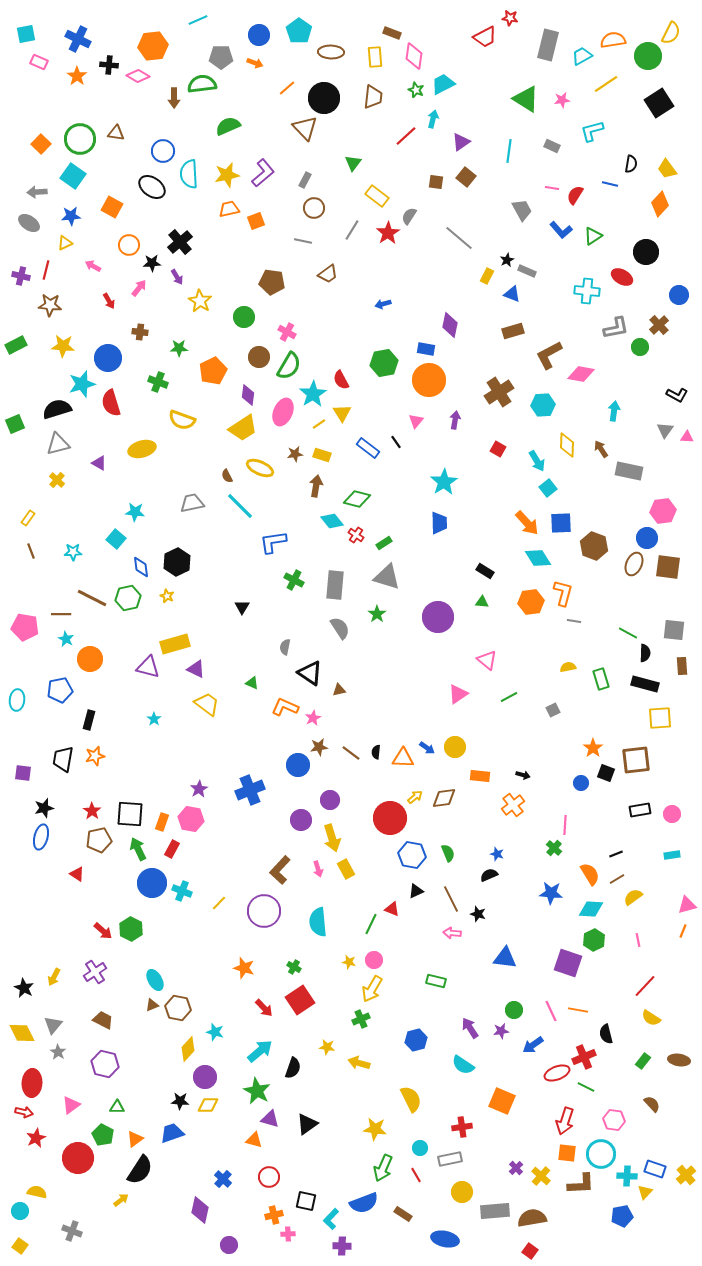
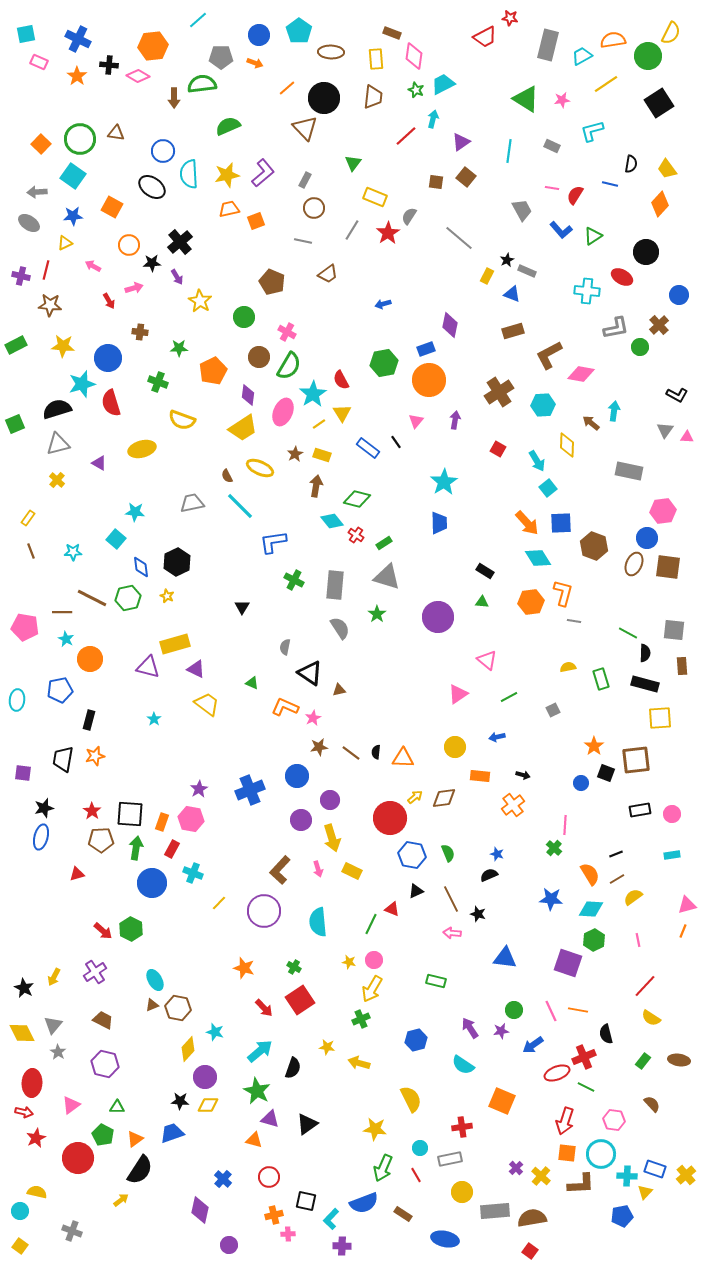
cyan line at (198, 20): rotated 18 degrees counterclockwise
yellow rectangle at (375, 57): moved 1 px right, 2 px down
yellow rectangle at (377, 196): moved 2 px left, 1 px down; rotated 15 degrees counterclockwise
blue star at (71, 216): moved 2 px right
brown pentagon at (272, 282): rotated 15 degrees clockwise
pink arrow at (139, 288): moved 5 px left; rotated 36 degrees clockwise
blue rectangle at (426, 349): rotated 30 degrees counterclockwise
brown arrow at (601, 449): moved 10 px left, 26 px up; rotated 18 degrees counterclockwise
brown star at (295, 454): rotated 21 degrees counterclockwise
brown line at (61, 614): moved 1 px right, 2 px up
blue arrow at (427, 748): moved 70 px right, 11 px up; rotated 133 degrees clockwise
orange star at (593, 748): moved 1 px right, 2 px up
blue circle at (298, 765): moved 1 px left, 11 px down
brown pentagon at (99, 840): moved 2 px right; rotated 10 degrees clockwise
green arrow at (138, 849): moved 2 px left, 1 px up; rotated 35 degrees clockwise
yellow rectangle at (346, 869): moved 6 px right, 2 px down; rotated 36 degrees counterclockwise
red triangle at (77, 874): rotated 49 degrees counterclockwise
cyan cross at (182, 891): moved 11 px right, 18 px up
blue star at (551, 893): moved 6 px down
